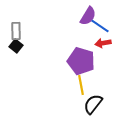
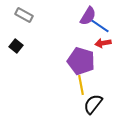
gray rectangle: moved 8 px right, 16 px up; rotated 60 degrees counterclockwise
